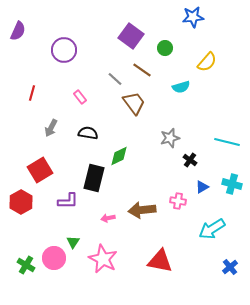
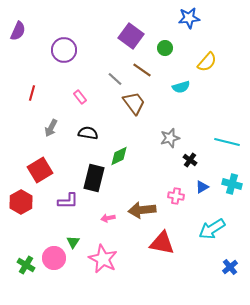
blue star: moved 4 px left, 1 px down
pink cross: moved 2 px left, 5 px up
red triangle: moved 2 px right, 18 px up
